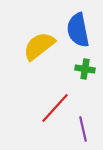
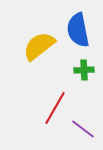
green cross: moved 1 px left, 1 px down; rotated 12 degrees counterclockwise
red line: rotated 12 degrees counterclockwise
purple line: rotated 40 degrees counterclockwise
